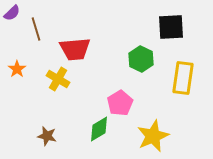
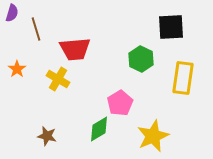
purple semicircle: rotated 30 degrees counterclockwise
